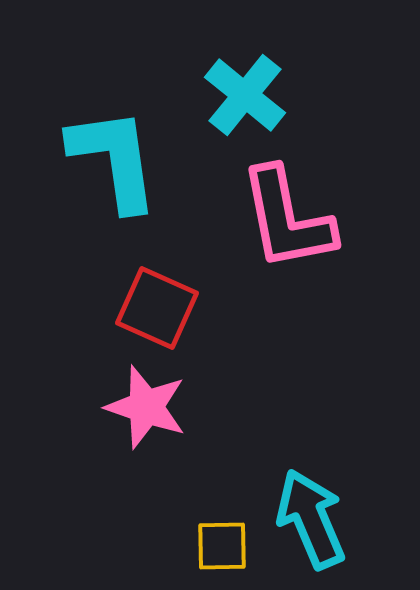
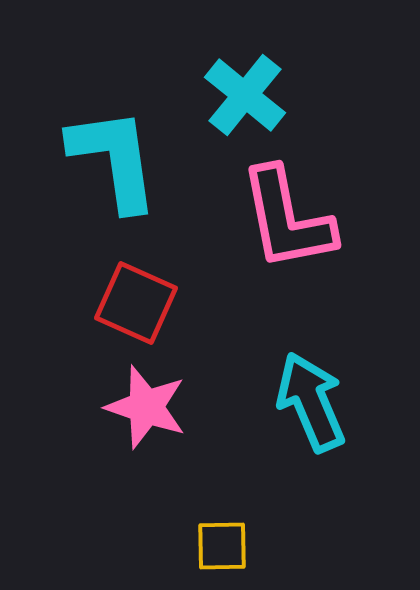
red square: moved 21 px left, 5 px up
cyan arrow: moved 117 px up
